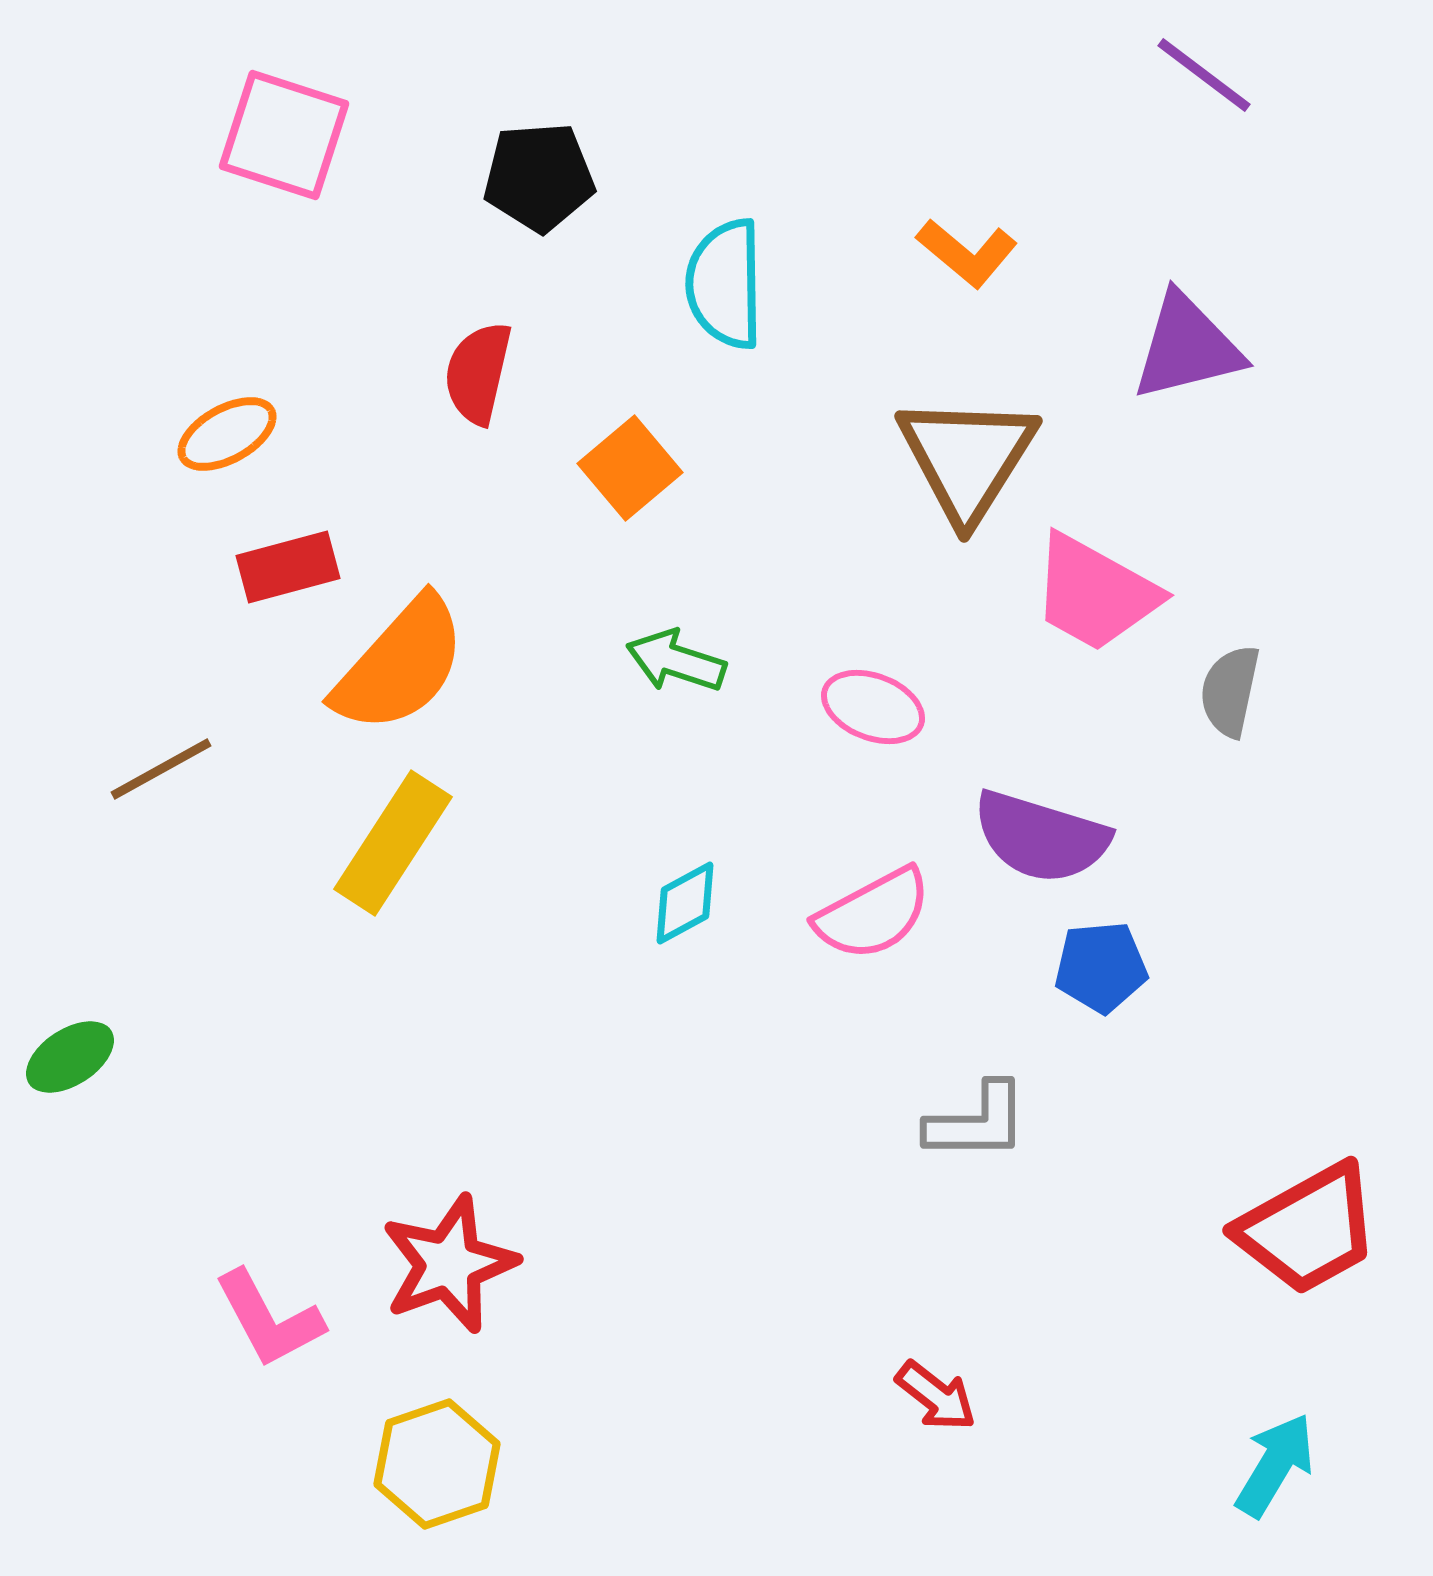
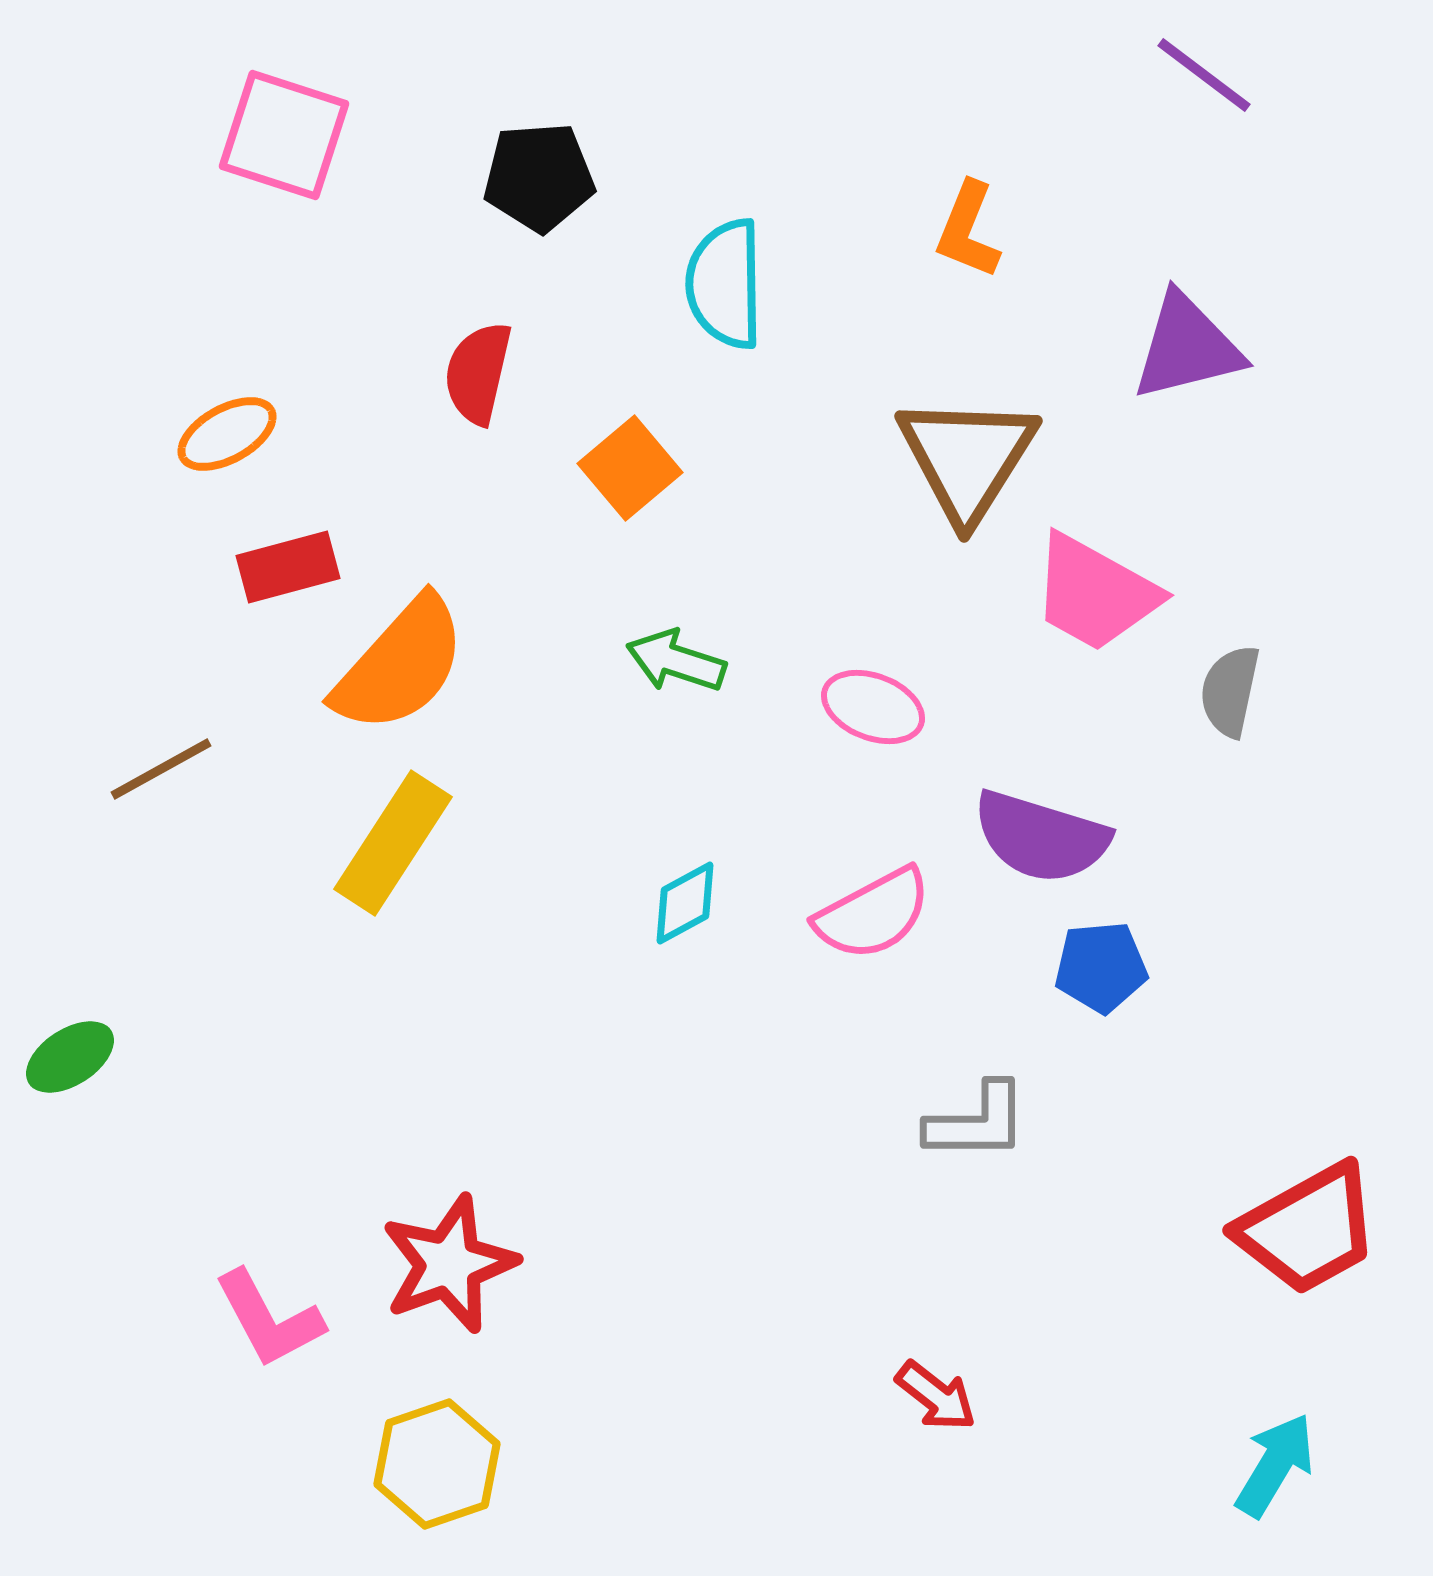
orange L-shape: moved 1 px right, 23 px up; rotated 72 degrees clockwise
